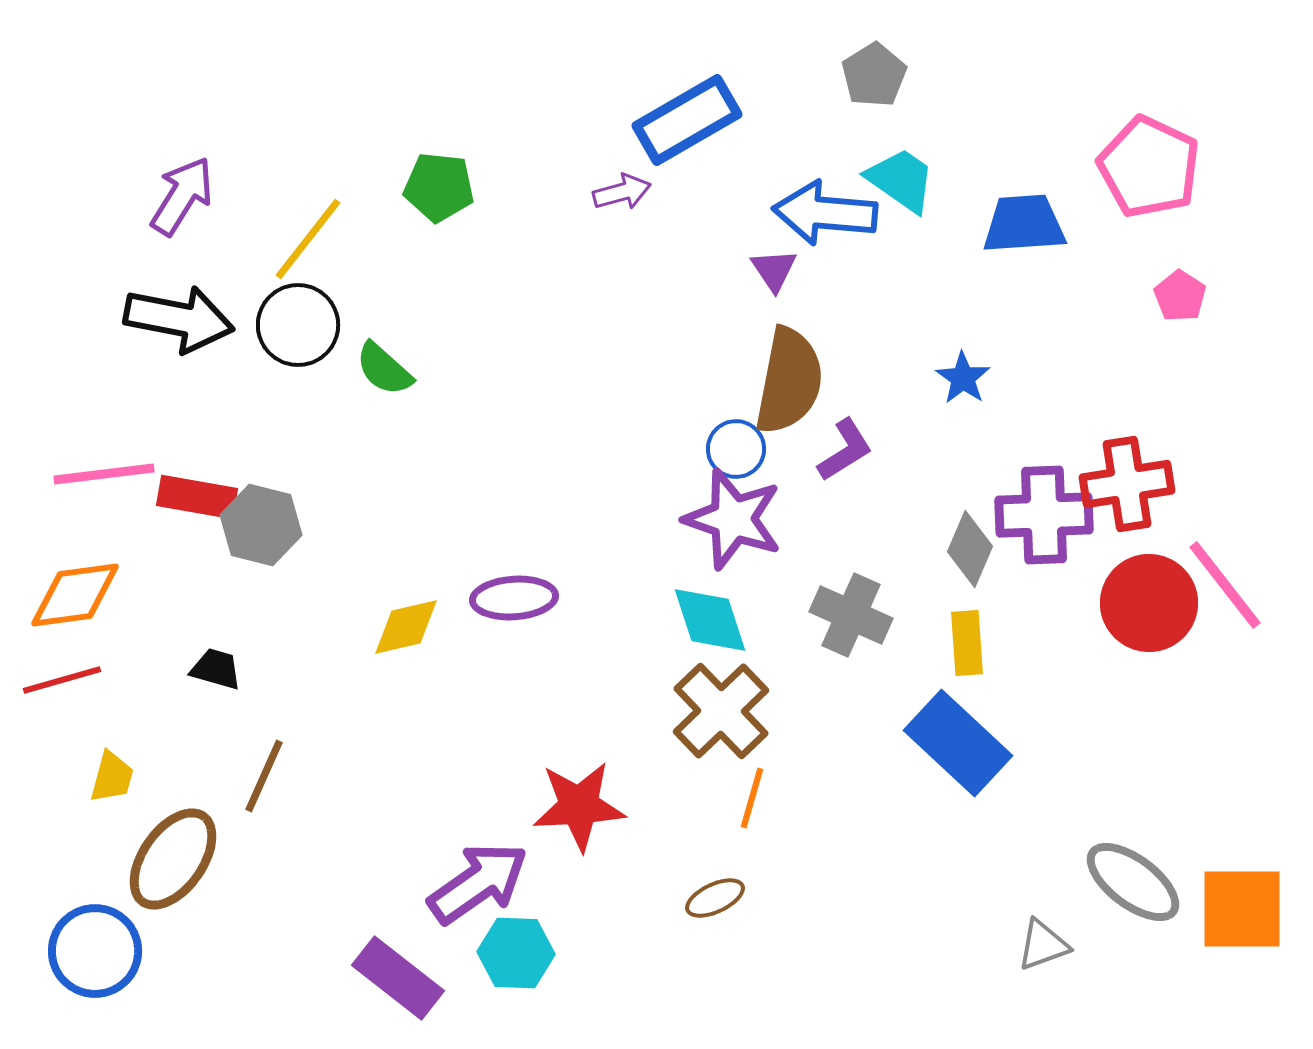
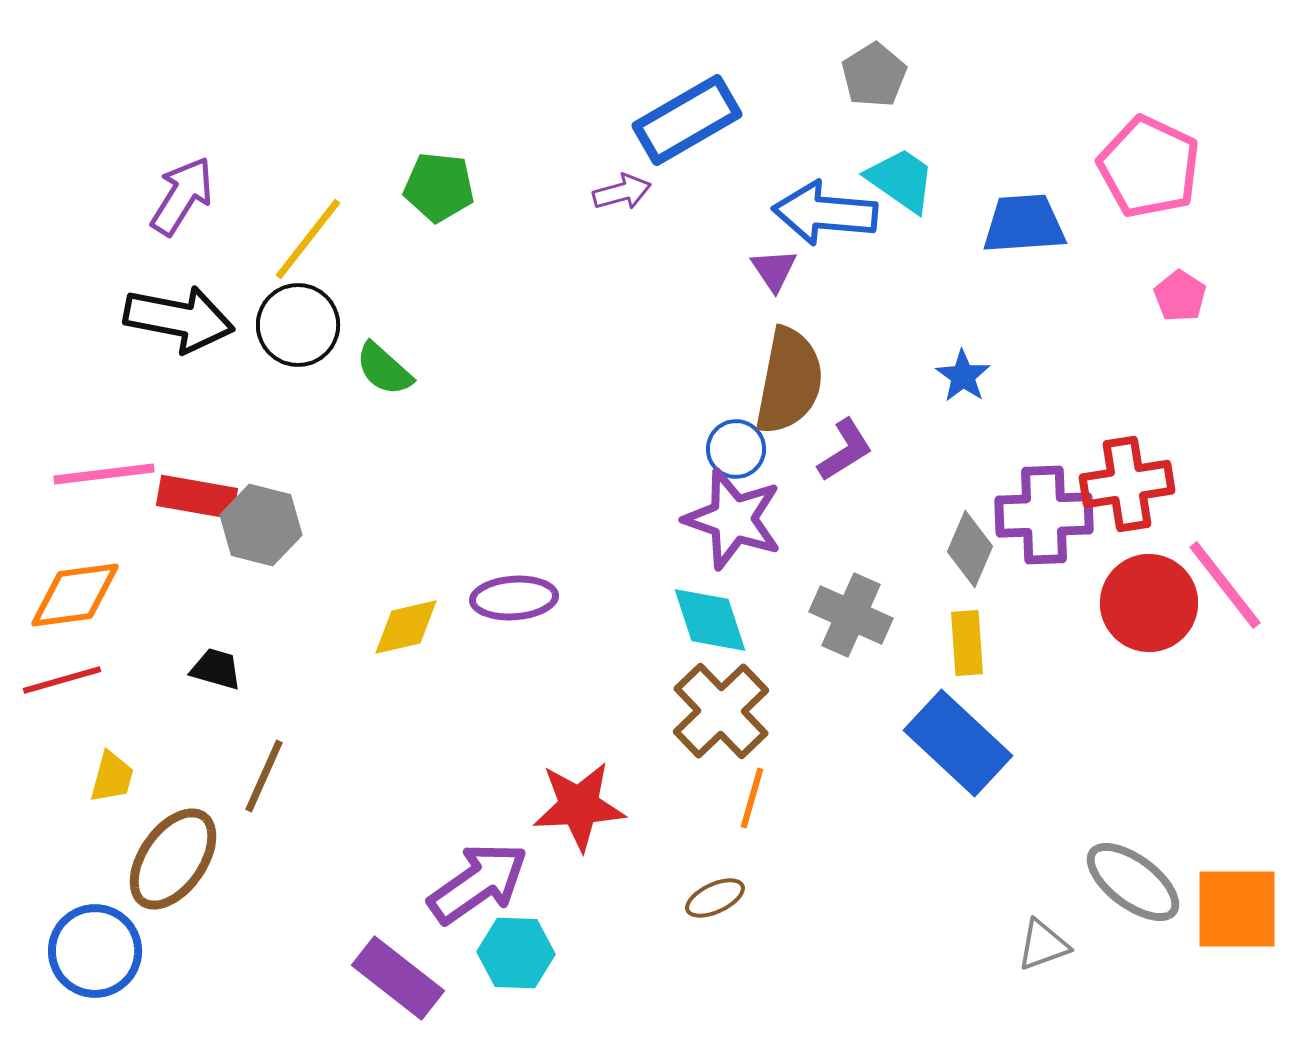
blue star at (963, 378): moved 2 px up
orange square at (1242, 909): moved 5 px left
